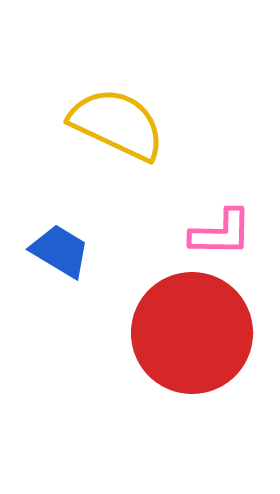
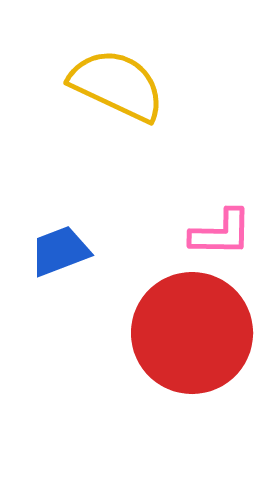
yellow semicircle: moved 39 px up
blue trapezoid: rotated 52 degrees counterclockwise
